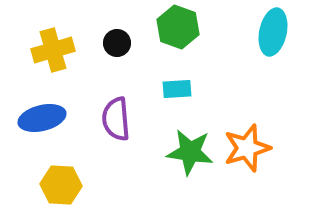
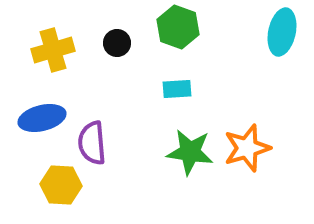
cyan ellipse: moved 9 px right
purple semicircle: moved 24 px left, 24 px down
